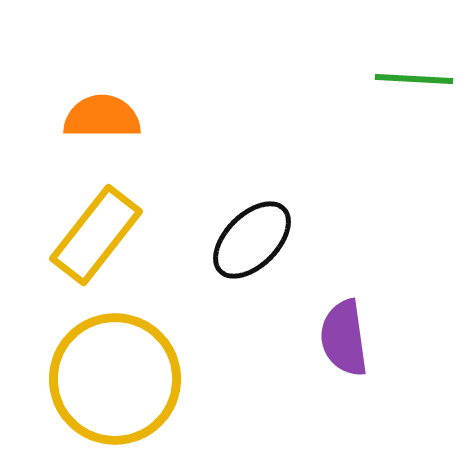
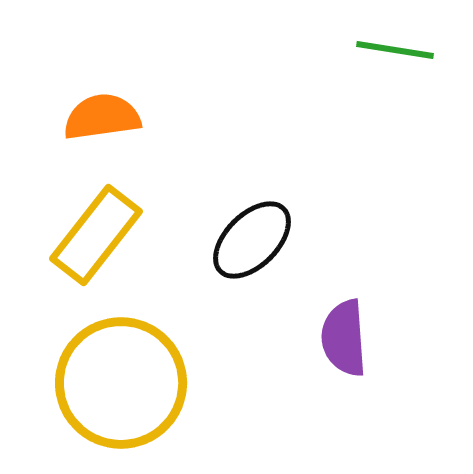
green line: moved 19 px left, 29 px up; rotated 6 degrees clockwise
orange semicircle: rotated 8 degrees counterclockwise
purple semicircle: rotated 4 degrees clockwise
yellow circle: moved 6 px right, 4 px down
